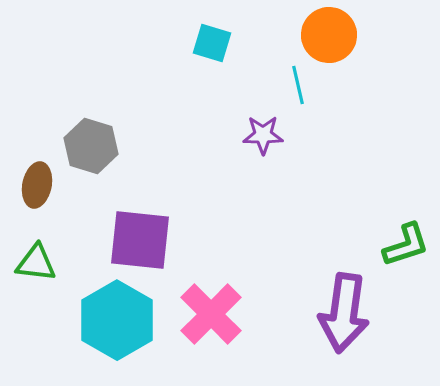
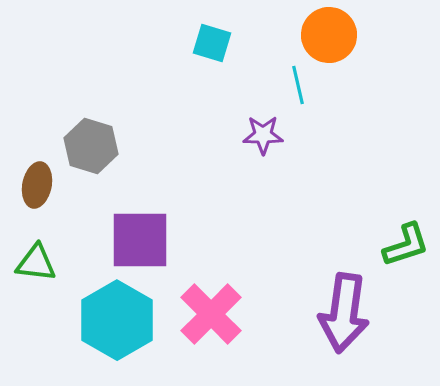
purple square: rotated 6 degrees counterclockwise
